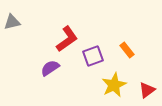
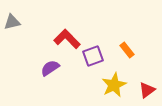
red L-shape: rotated 100 degrees counterclockwise
